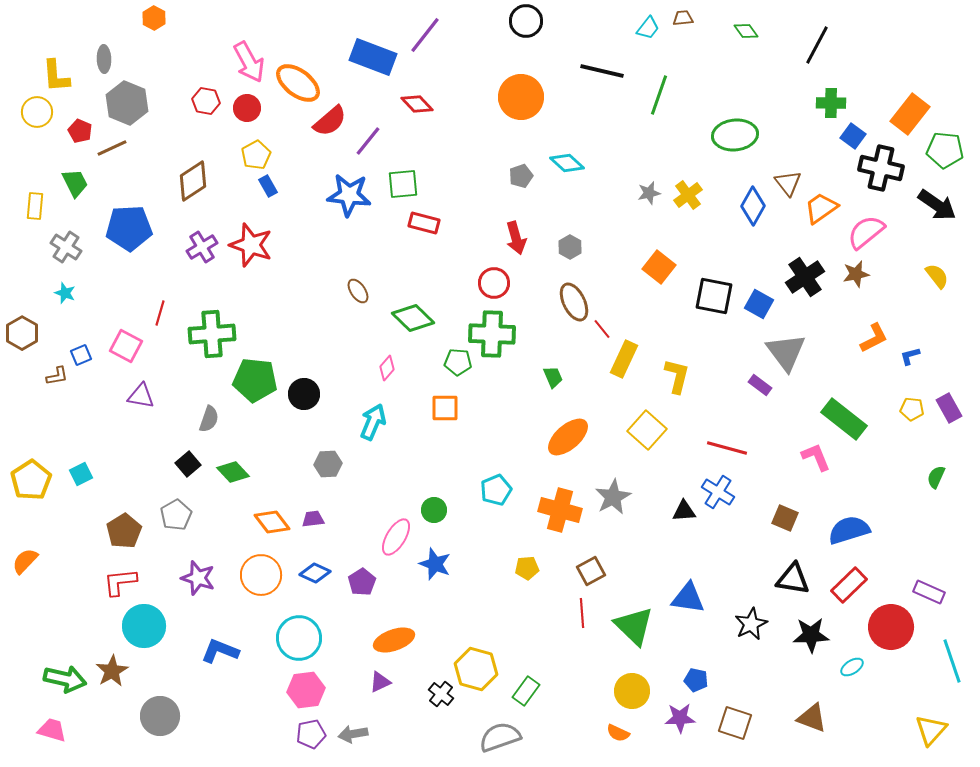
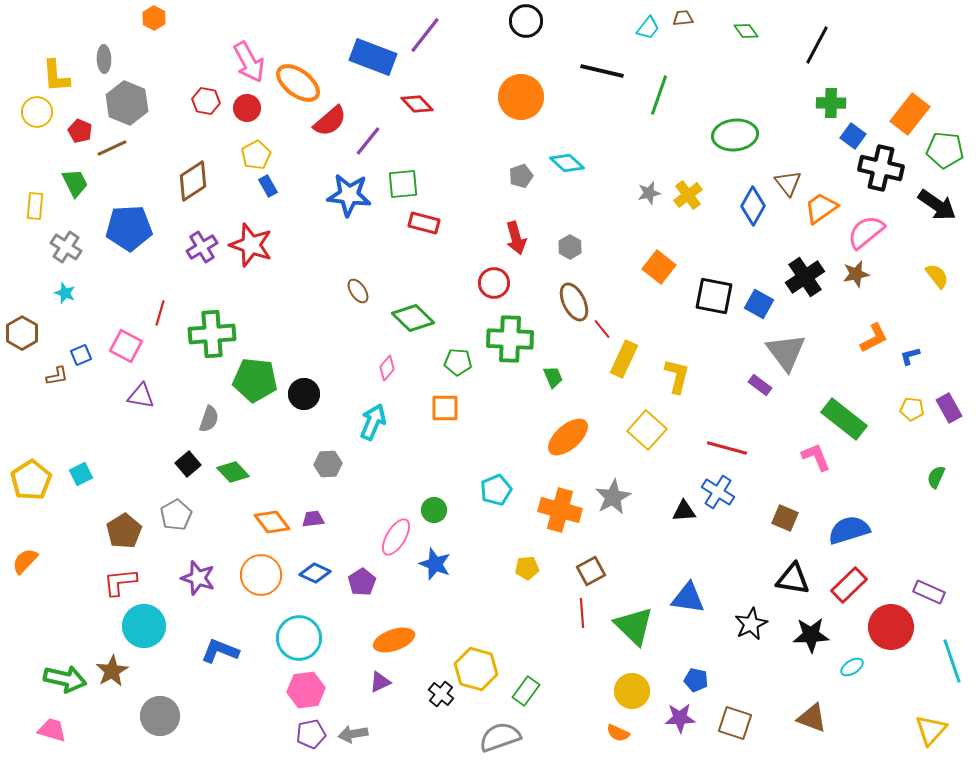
green cross at (492, 334): moved 18 px right, 5 px down
